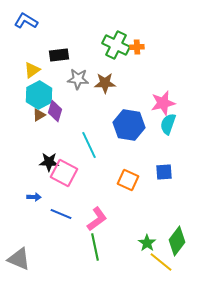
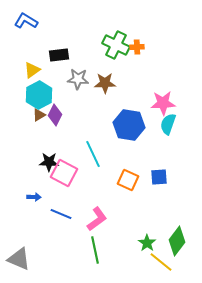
pink star: rotated 10 degrees clockwise
purple diamond: moved 4 px down; rotated 10 degrees clockwise
cyan line: moved 4 px right, 9 px down
blue square: moved 5 px left, 5 px down
green line: moved 3 px down
